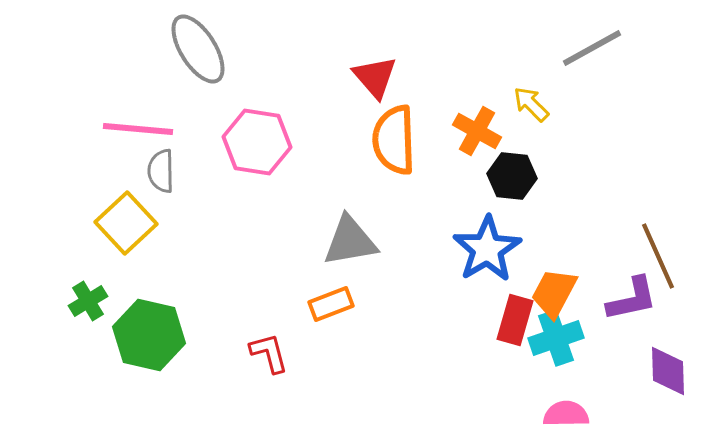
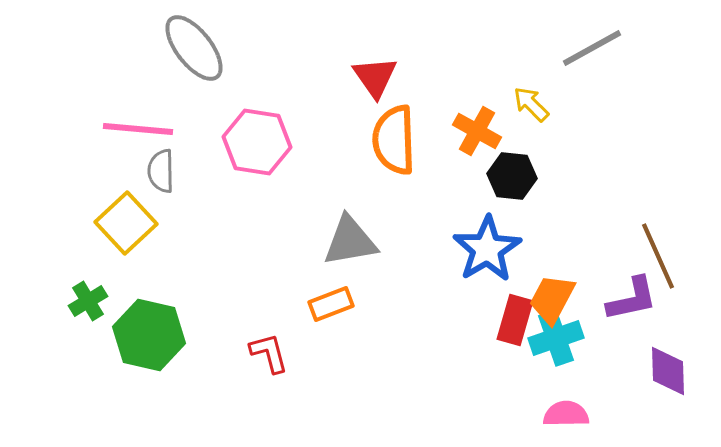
gray ellipse: moved 4 px left, 1 px up; rotated 6 degrees counterclockwise
red triangle: rotated 6 degrees clockwise
orange trapezoid: moved 2 px left, 6 px down
